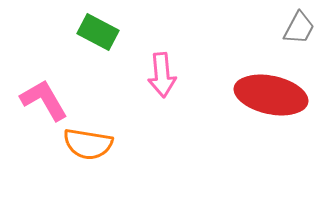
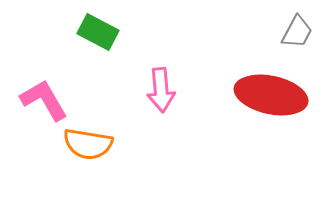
gray trapezoid: moved 2 px left, 4 px down
pink arrow: moved 1 px left, 15 px down
